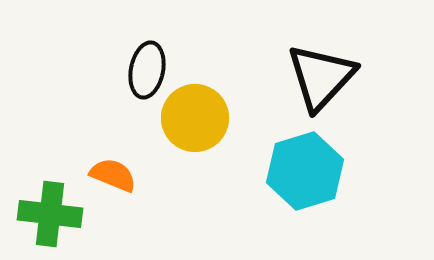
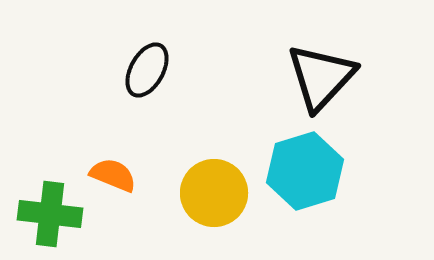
black ellipse: rotated 18 degrees clockwise
yellow circle: moved 19 px right, 75 px down
